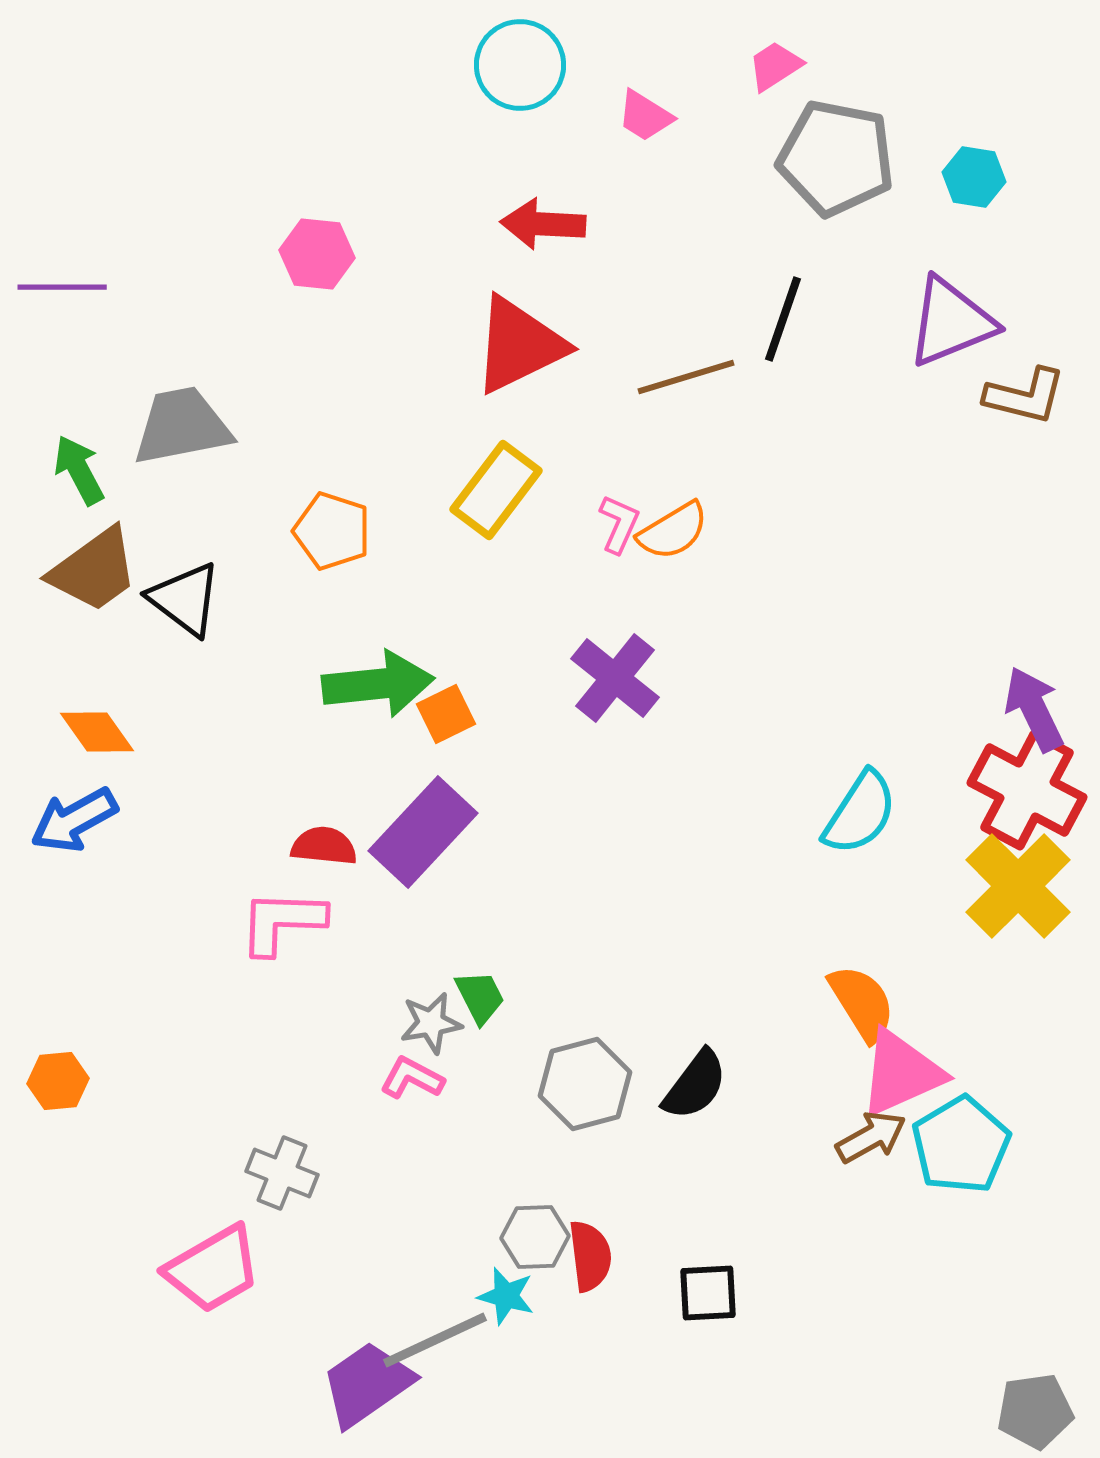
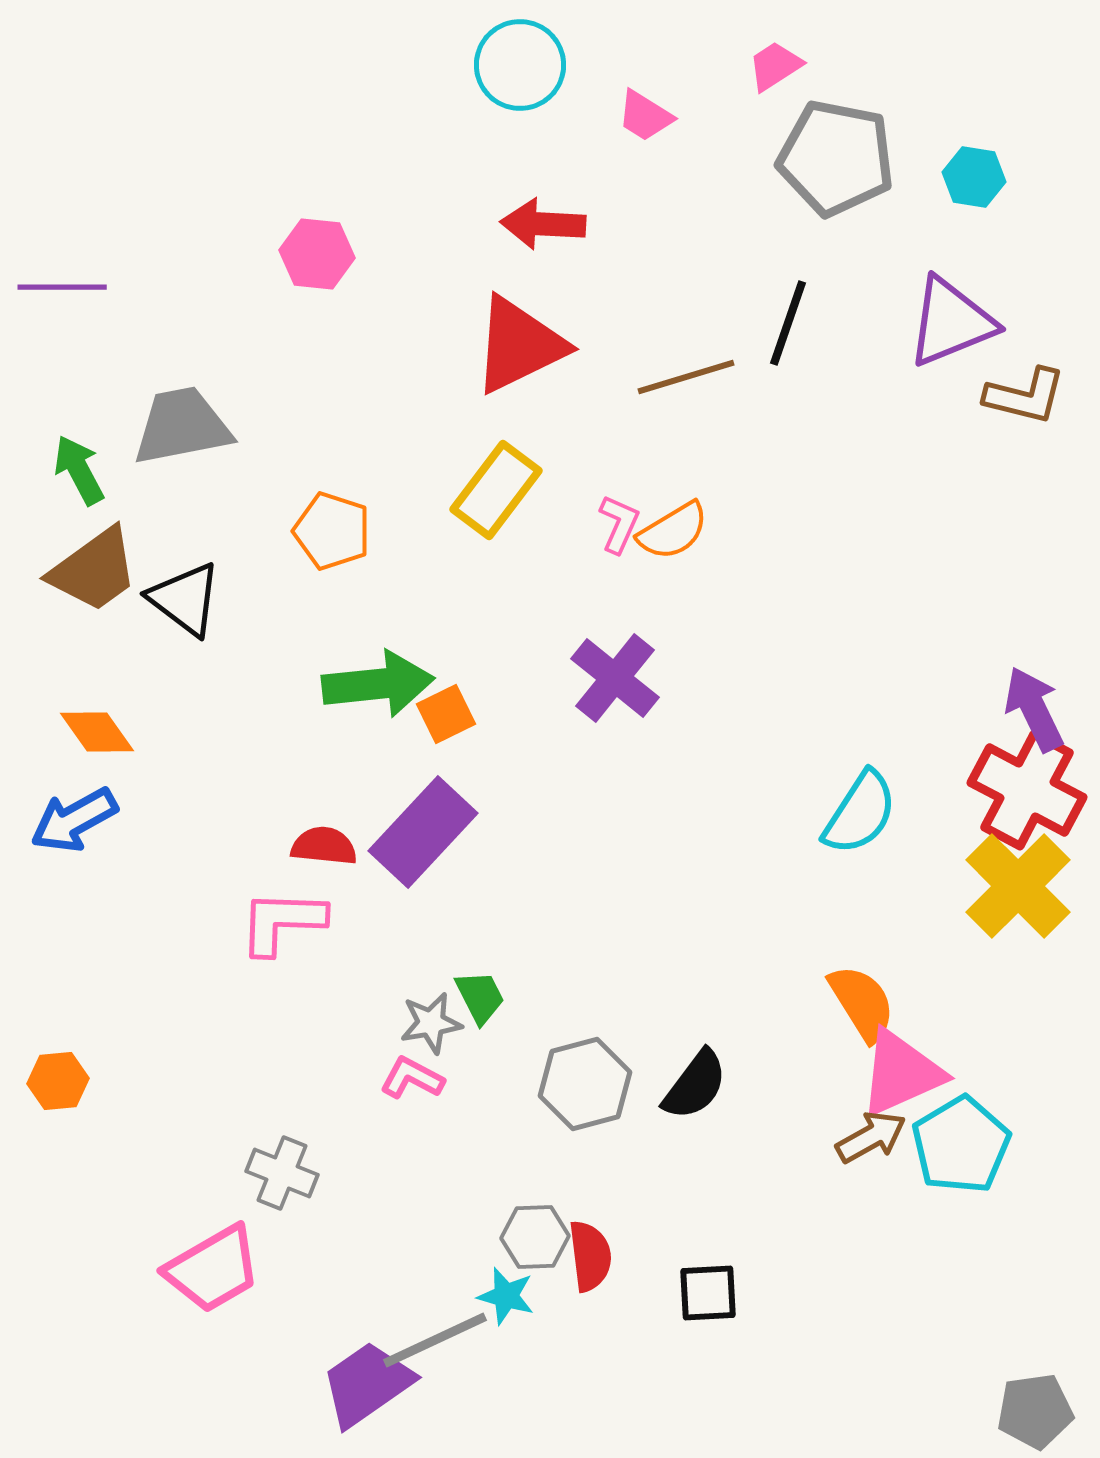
black line at (783, 319): moved 5 px right, 4 px down
